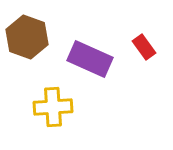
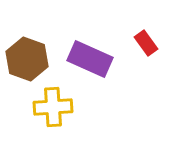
brown hexagon: moved 22 px down
red rectangle: moved 2 px right, 4 px up
